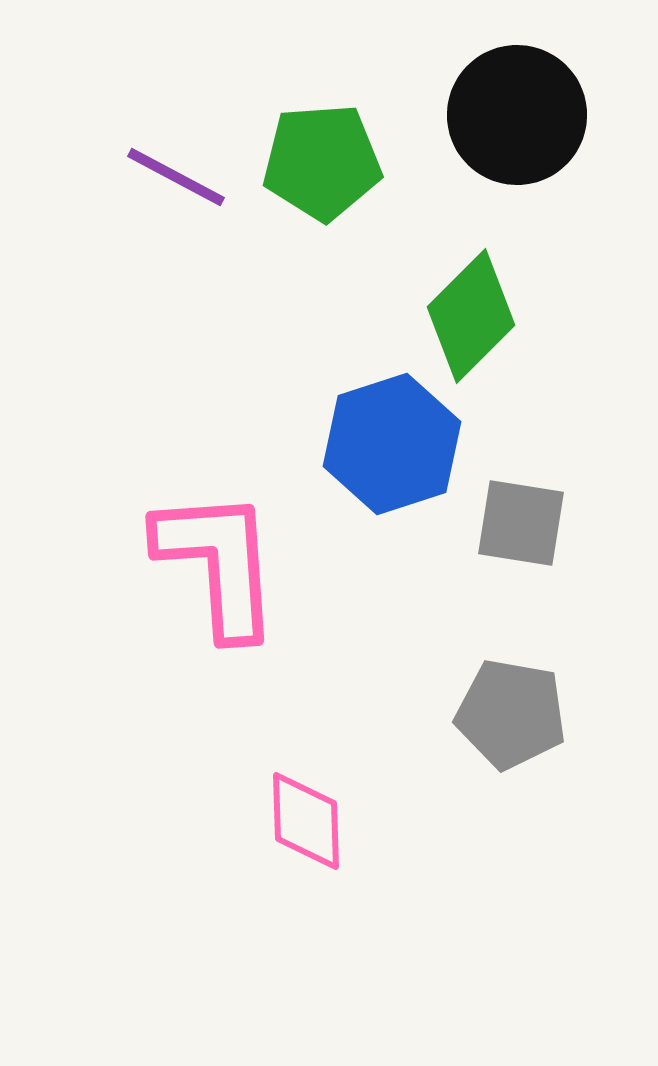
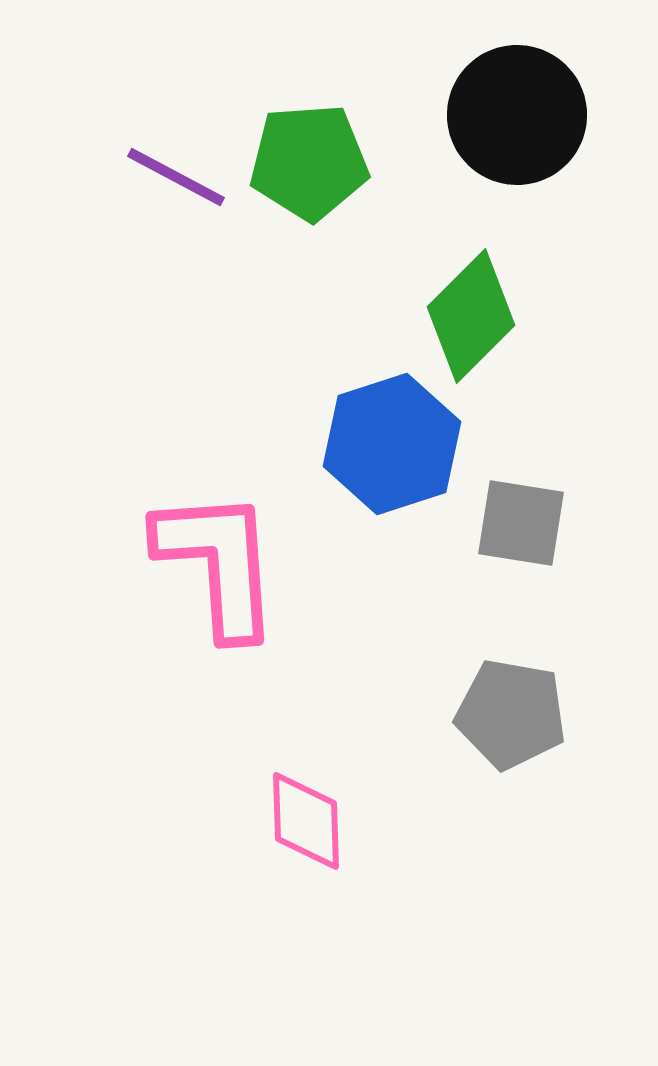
green pentagon: moved 13 px left
